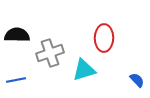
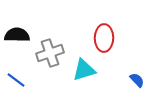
blue line: rotated 48 degrees clockwise
